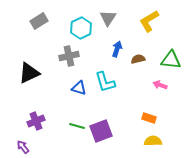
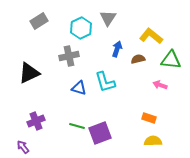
yellow L-shape: moved 2 px right, 15 px down; rotated 70 degrees clockwise
purple square: moved 1 px left, 2 px down
